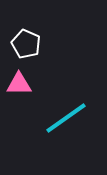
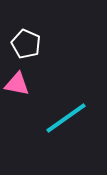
pink triangle: moved 2 px left; rotated 12 degrees clockwise
